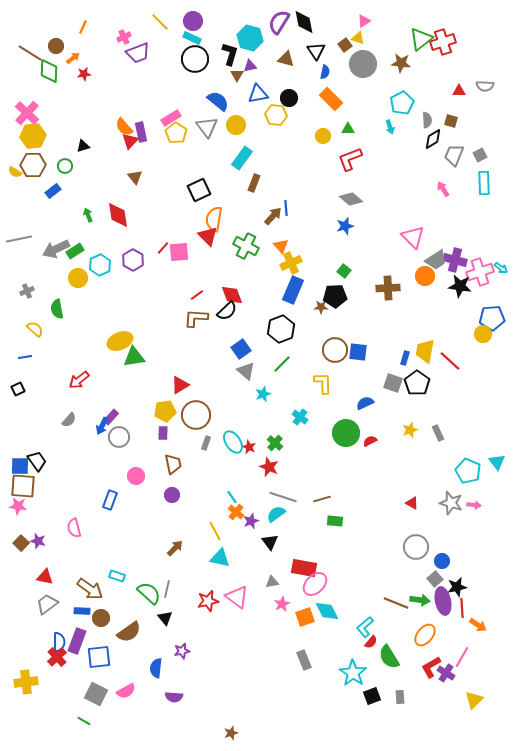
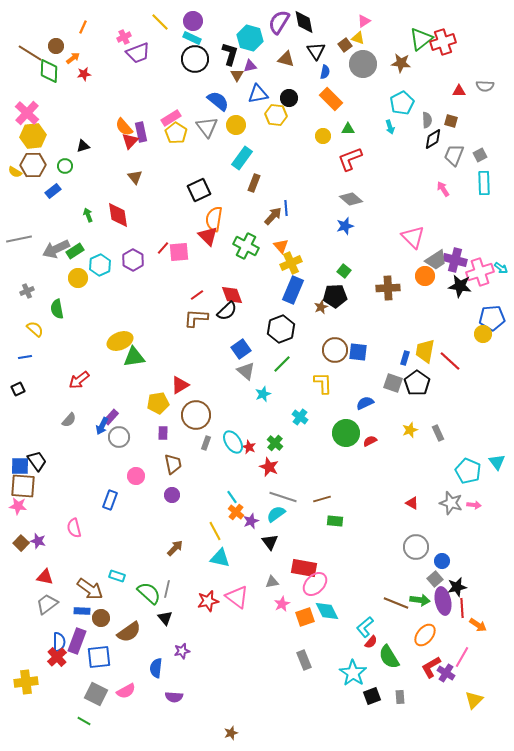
brown star at (321, 307): rotated 24 degrees counterclockwise
yellow pentagon at (165, 411): moved 7 px left, 8 px up
